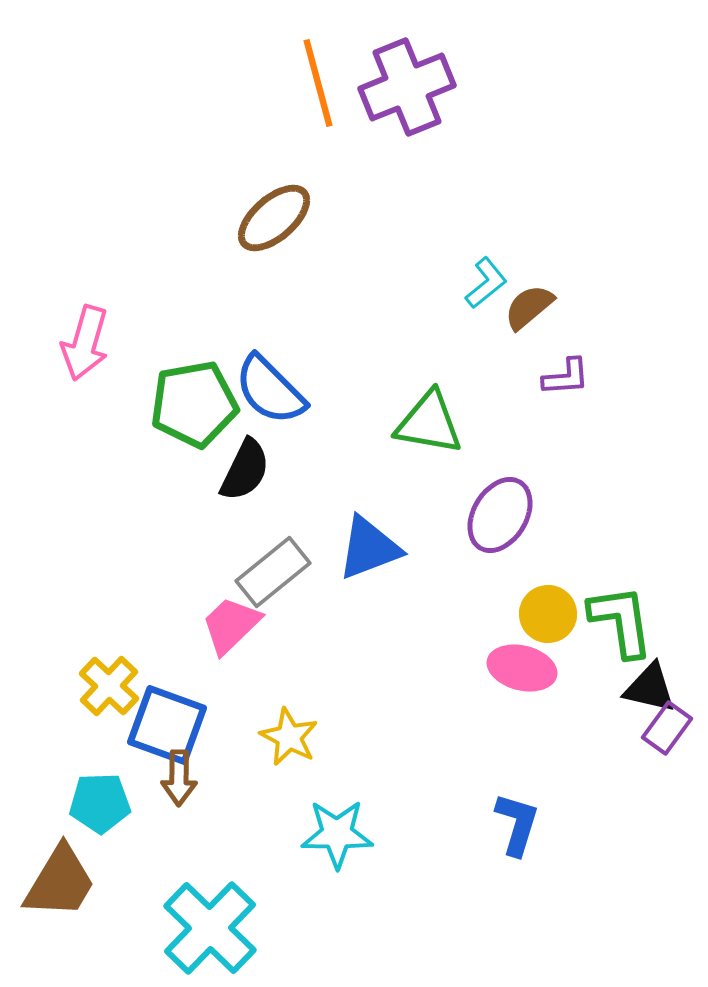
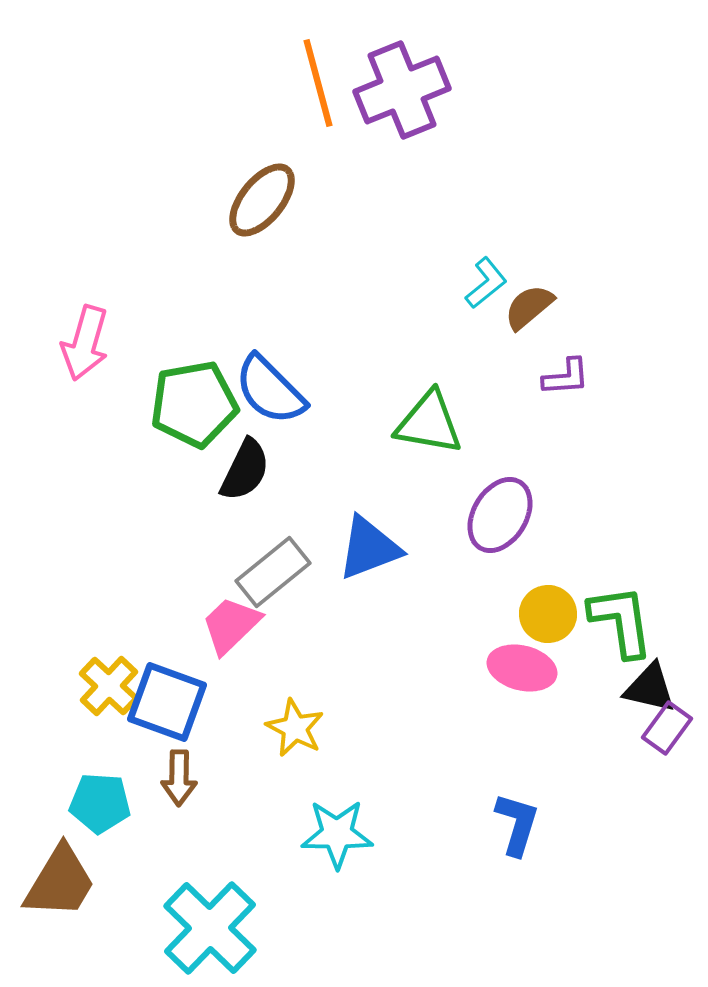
purple cross: moved 5 px left, 3 px down
brown ellipse: moved 12 px left, 18 px up; rotated 10 degrees counterclockwise
blue square: moved 23 px up
yellow star: moved 6 px right, 9 px up
cyan pentagon: rotated 6 degrees clockwise
